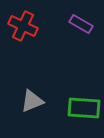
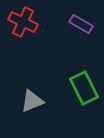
red cross: moved 4 px up
green rectangle: moved 20 px up; rotated 60 degrees clockwise
